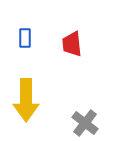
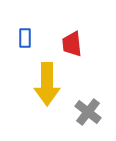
yellow arrow: moved 21 px right, 16 px up
gray cross: moved 3 px right, 11 px up
